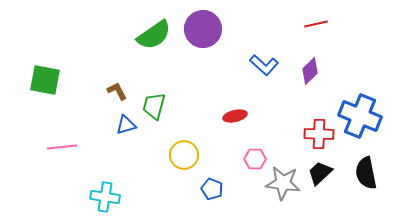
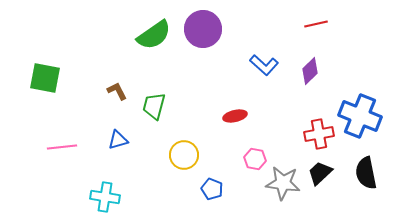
green square: moved 2 px up
blue triangle: moved 8 px left, 15 px down
red cross: rotated 12 degrees counterclockwise
pink hexagon: rotated 10 degrees clockwise
